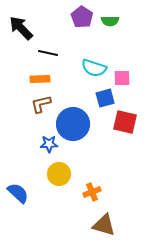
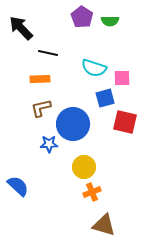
brown L-shape: moved 4 px down
yellow circle: moved 25 px right, 7 px up
blue semicircle: moved 7 px up
